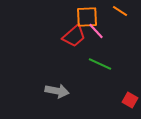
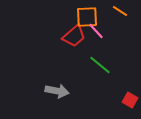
green line: moved 1 px down; rotated 15 degrees clockwise
